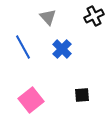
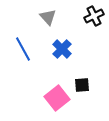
blue line: moved 2 px down
black square: moved 10 px up
pink square: moved 26 px right, 2 px up
